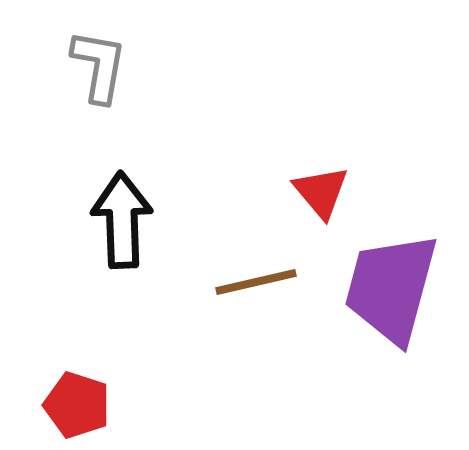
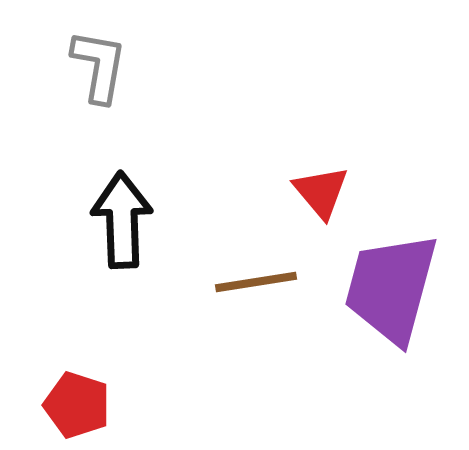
brown line: rotated 4 degrees clockwise
